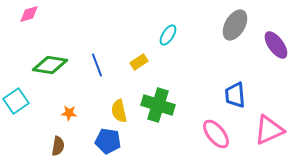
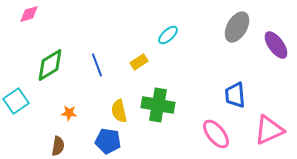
gray ellipse: moved 2 px right, 2 px down
cyan ellipse: rotated 15 degrees clockwise
green diamond: rotated 40 degrees counterclockwise
green cross: rotated 8 degrees counterclockwise
